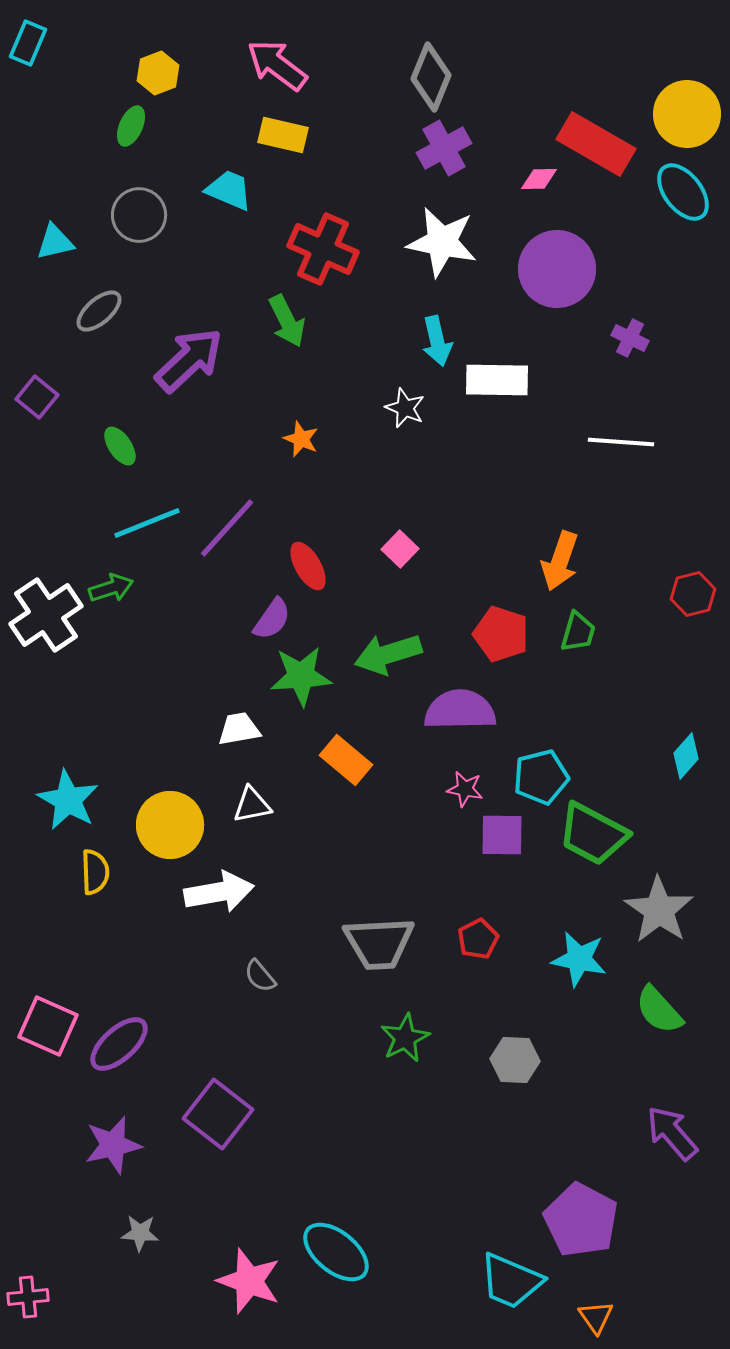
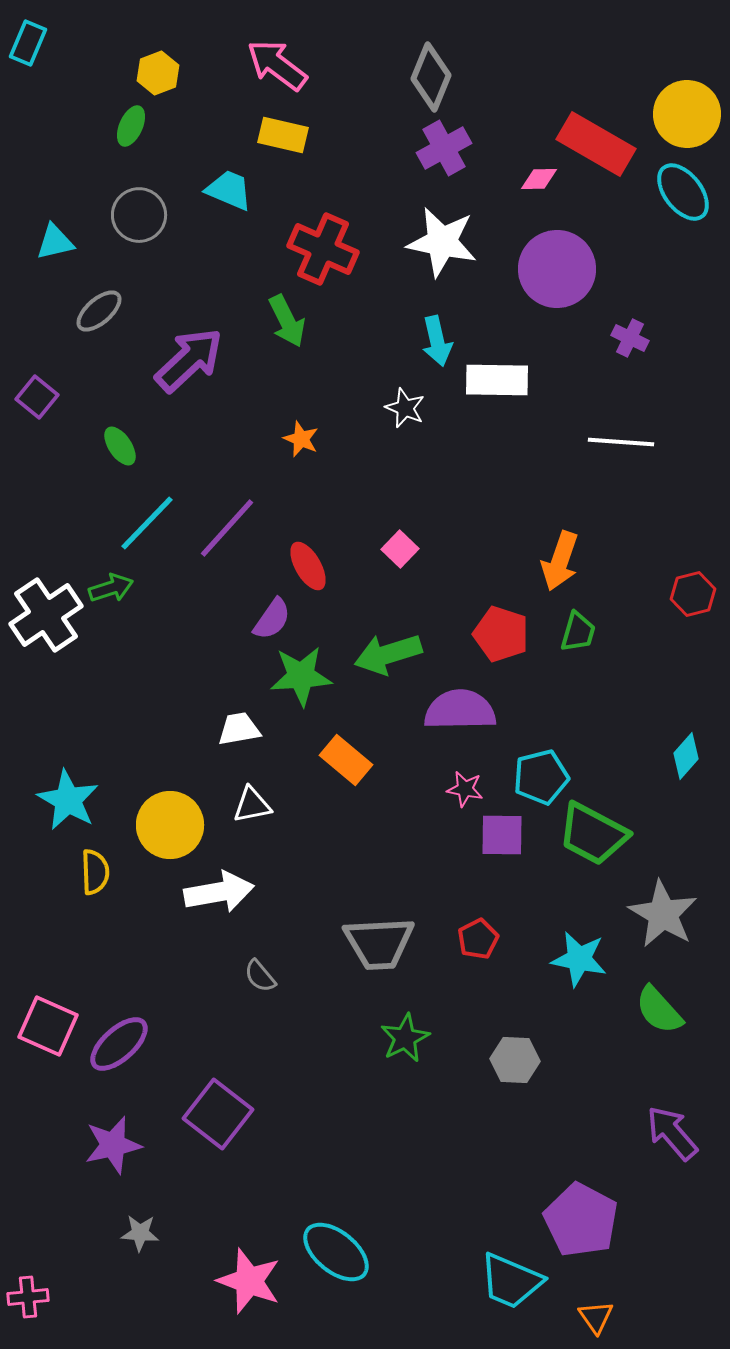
cyan line at (147, 523): rotated 24 degrees counterclockwise
gray star at (659, 910): moved 4 px right, 4 px down; rotated 4 degrees counterclockwise
